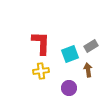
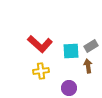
red L-shape: moved 1 px left, 1 px down; rotated 130 degrees clockwise
cyan square: moved 1 px right, 3 px up; rotated 18 degrees clockwise
brown arrow: moved 4 px up
